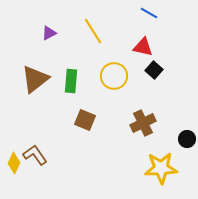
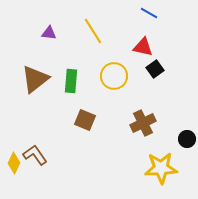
purple triangle: rotated 35 degrees clockwise
black square: moved 1 px right, 1 px up; rotated 12 degrees clockwise
